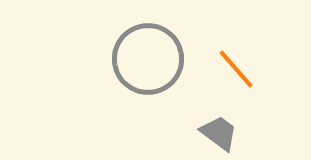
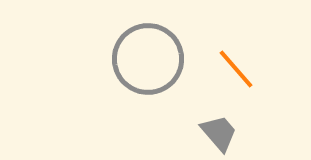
gray trapezoid: rotated 12 degrees clockwise
